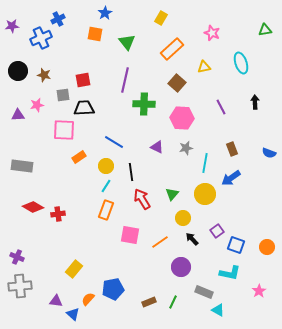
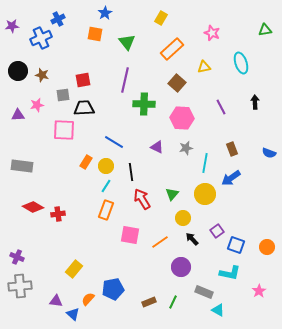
brown star at (44, 75): moved 2 px left
orange rectangle at (79, 157): moved 7 px right, 5 px down; rotated 24 degrees counterclockwise
